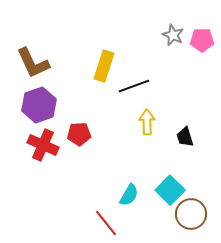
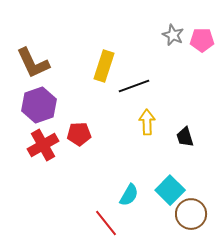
red cross: rotated 36 degrees clockwise
